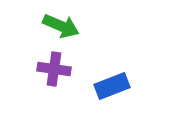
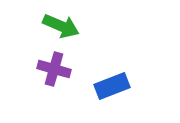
purple cross: rotated 8 degrees clockwise
